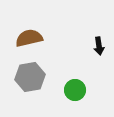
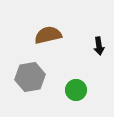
brown semicircle: moved 19 px right, 3 px up
green circle: moved 1 px right
